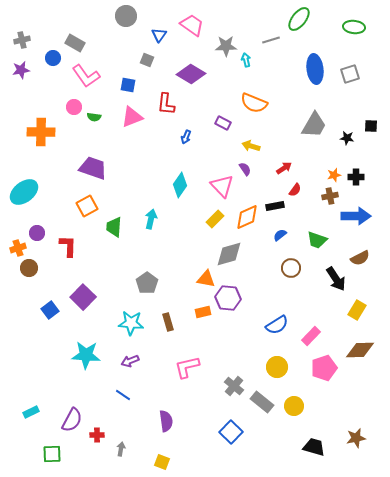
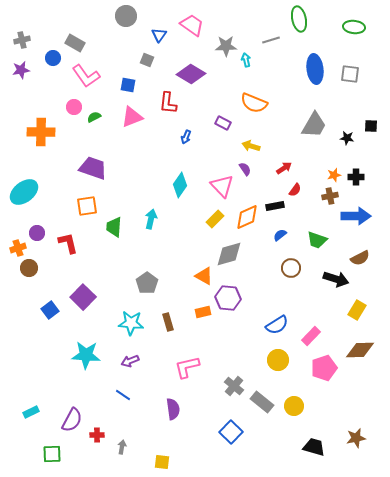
green ellipse at (299, 19): rotated 50 degrees counterclockwise
gray square at (350, 74): rotated 24 degrees clockwise
red L-shape at (166, 104): moved 2 px right, 1 px up
green semicircle at (94, 117): rotated 144 degrees clockwise
orange square at (87, 206): rotated 20 degrees clockwise
red L-shape at (68, 246): moved 3 px up; rotated 15 degrees counterclockwise
orange triangle at (206, 279): moved 2 px left, 3 px up; rotated 18 degrees clockwise
black arrow at (336, 279): rotated 40 degrees counterclockwise
yellow circle at (277, 367): moved 1 px right, 7 px up
purple semicircle at (166, 421): moved 7 px right, 12 px up
gray arrow at (121, 449): moved 1 px right, 2 px up
yellow square at (162, 462): rotated 14 degrees counterclockwise
